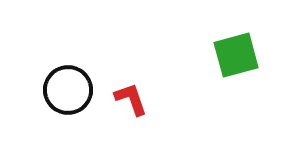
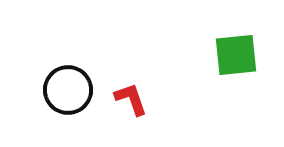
green square: rotated 9 degrees clockwise
